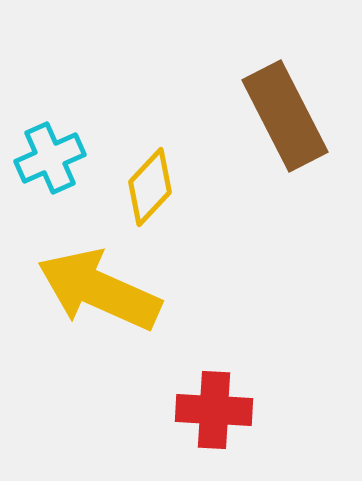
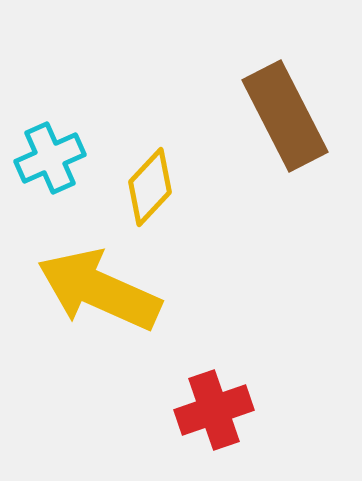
red cross: rotated 22 degrees counterclockwise
